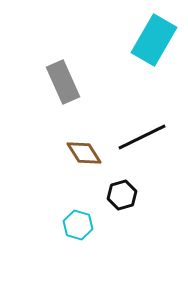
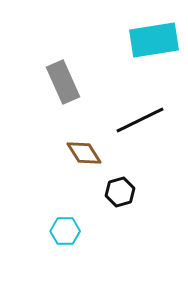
cyan rectangle: rotated 51 degrees clockwise
black line: moved 2 px left, 17 px up
black hexagon: moved 2 px left, 3 px up
cyan hexagon: moved 13 px left, 6 px down; rotated 16 degrees counterclockwise
